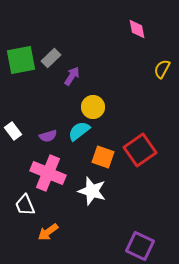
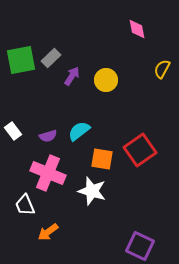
yellow circle: moved 13 px right, 27 px up
orange square: moved 1 px left, 2 px down; rotated 10 degrees counterclockwise
